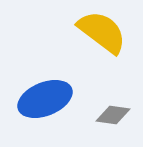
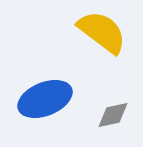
gray diamond: rotated 20 degrees counterclockwise
